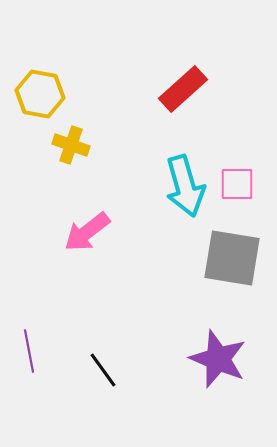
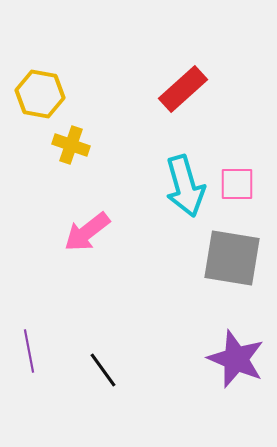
purple star: moved 18 px right
